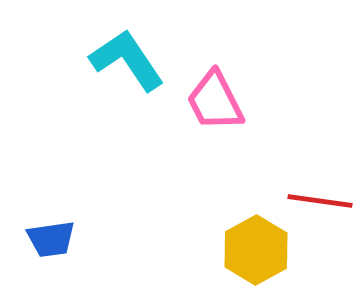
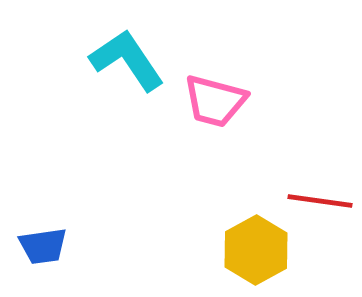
pink trapezoid: rotated 48 degrees counterclockwise
blue trapezoid: moved 8 px left, 7 px down
